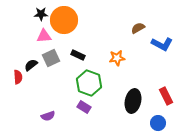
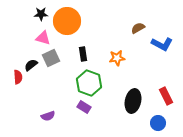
orange circle: moved 3 px right, 1 px down
pink triangle: moved 1 px left, 2 px down; rotated 21 degrees clockwise
black rectangle: moved 5 px right, 1 px up; rotated 56 degrees clockwise
